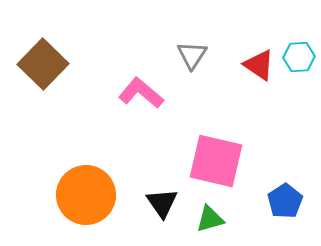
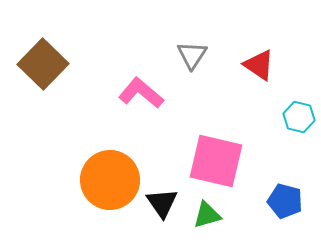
cyan hexagon: moved 60 px down; rotated 16 degrees clockwise
orange circle: moved 24 px right, 15 px up
blue pentagon: rotated 24 degrees counterclockwise
green triangle: moved 3 px left, 4 px up
